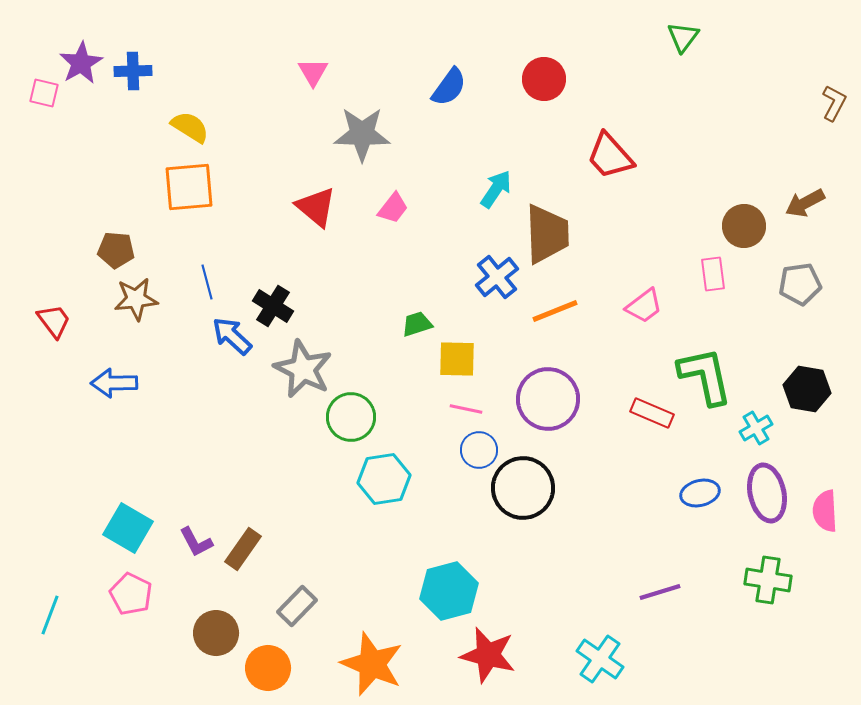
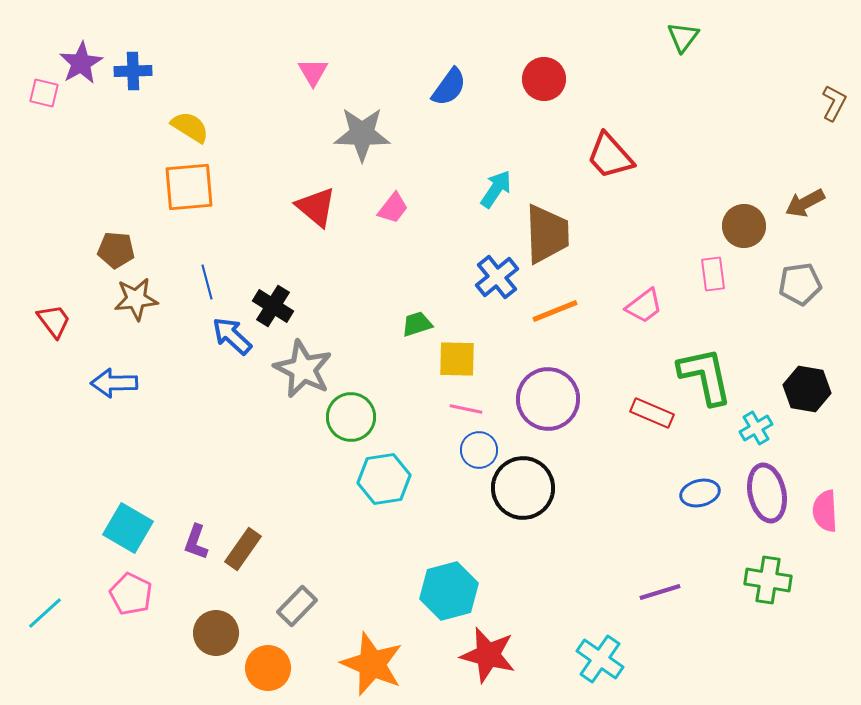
purple L-shape at (196, 542): rotated 48 degrees clockwise
cyan line at (50, 615): moved 5 px left, 2 px up; rotated 27 degrees clockwise
